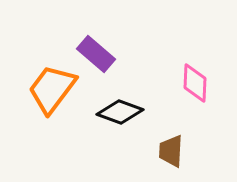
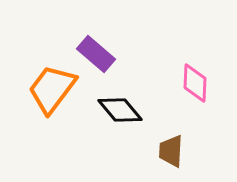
black diamond: moved 2 px up; rotated 30 degrees clockwise
